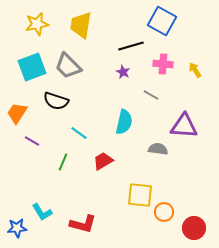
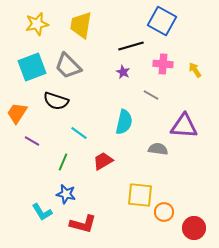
blue star: moved 49 px right, 34 px up; rotated 18 degrees clockwise
